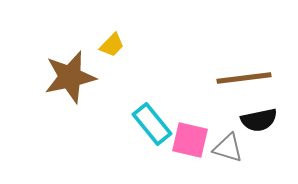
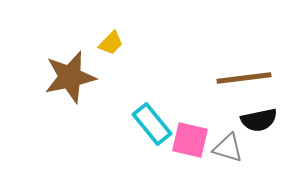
yellow trapezoid: moved 1 px left, 2 px up
